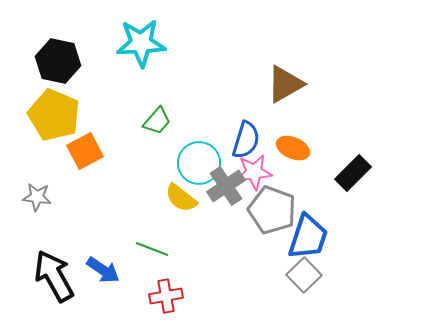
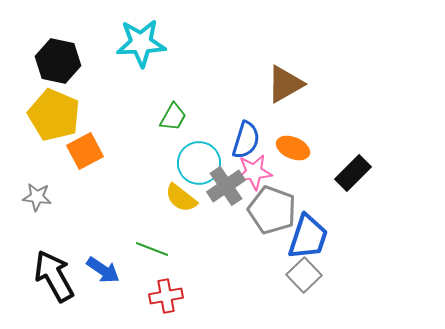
green trapezoid: moved 16 px right, 4 px up; rotated 12 degrees counterclockwise
